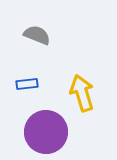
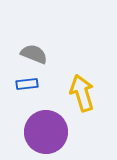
gray semicircle: moved 3 px left, 19 px down
